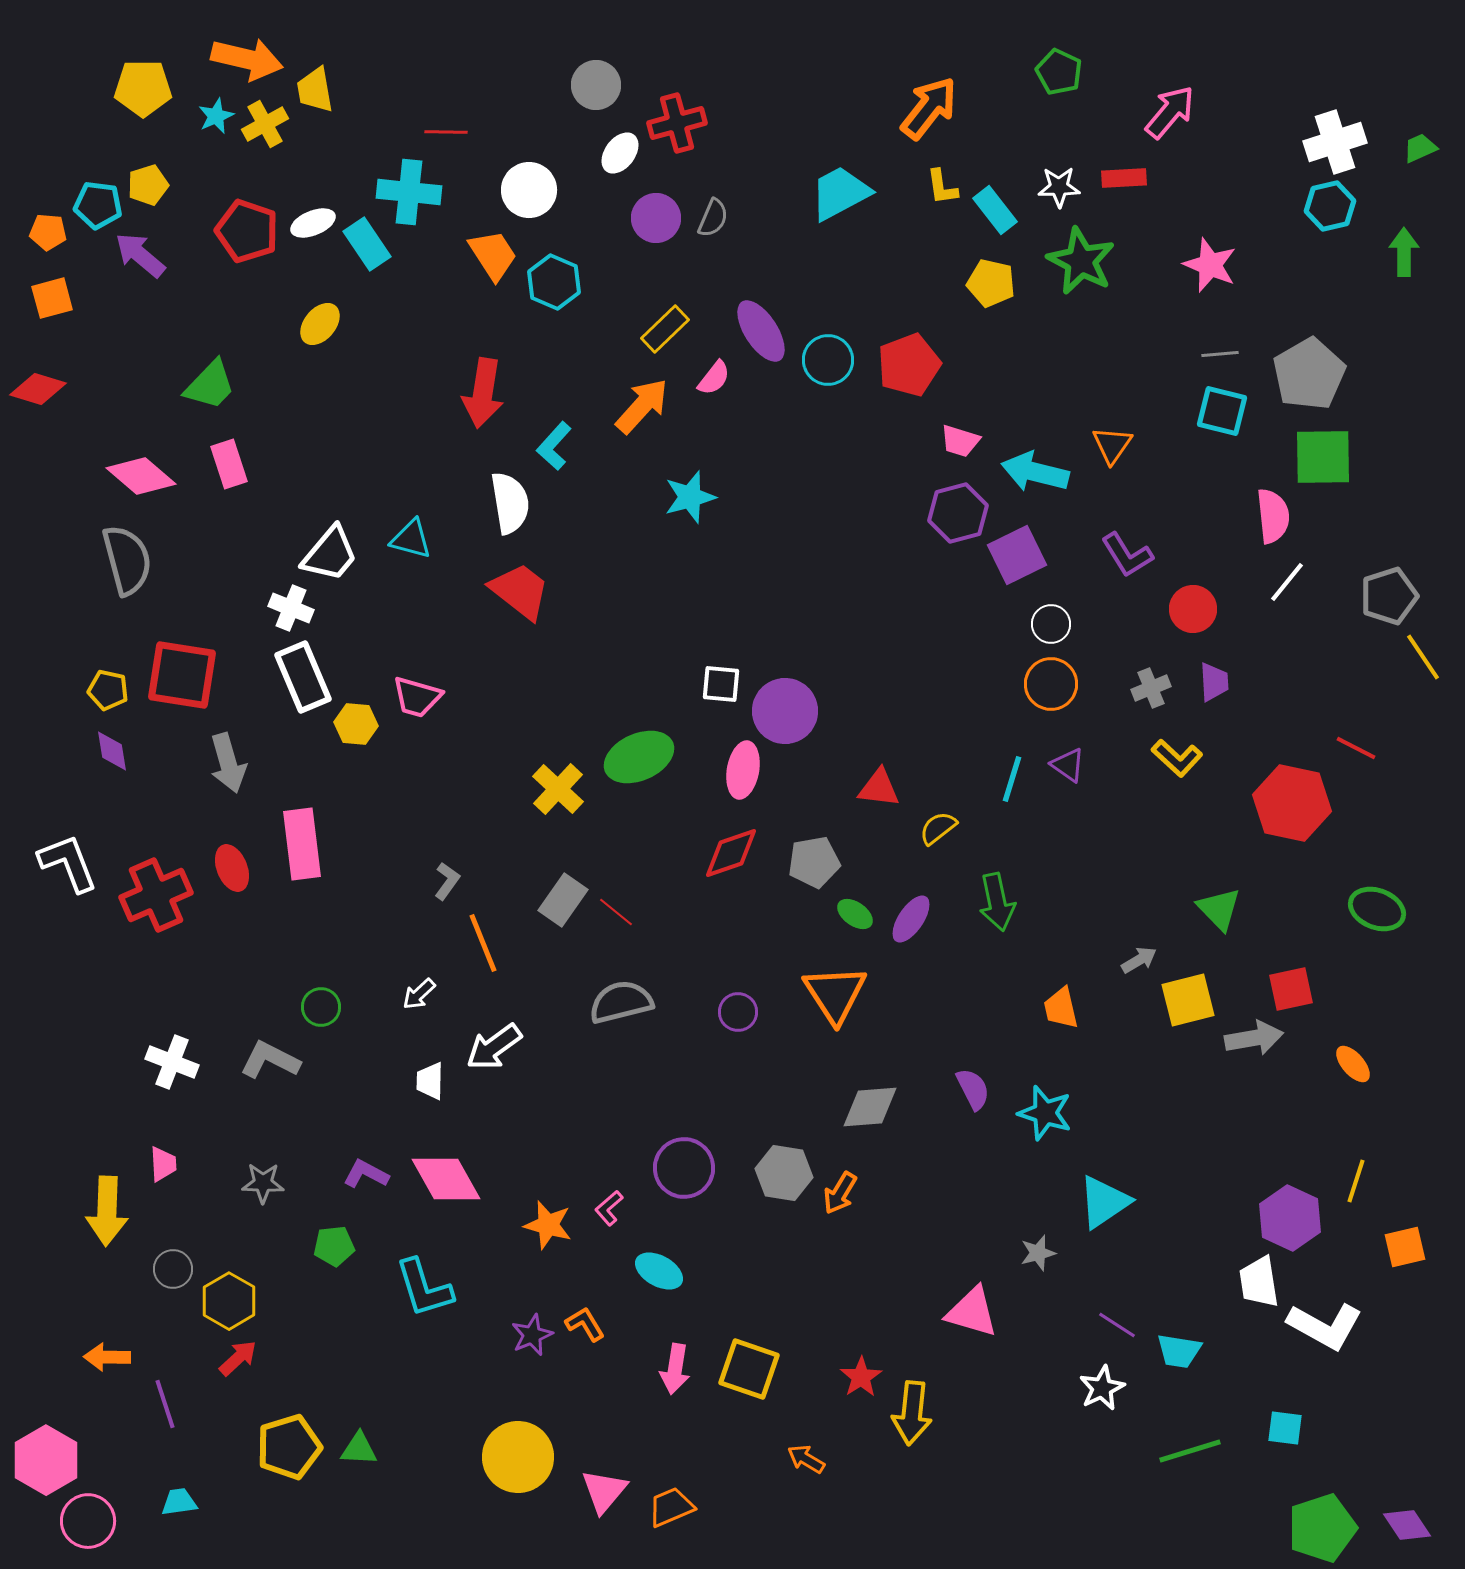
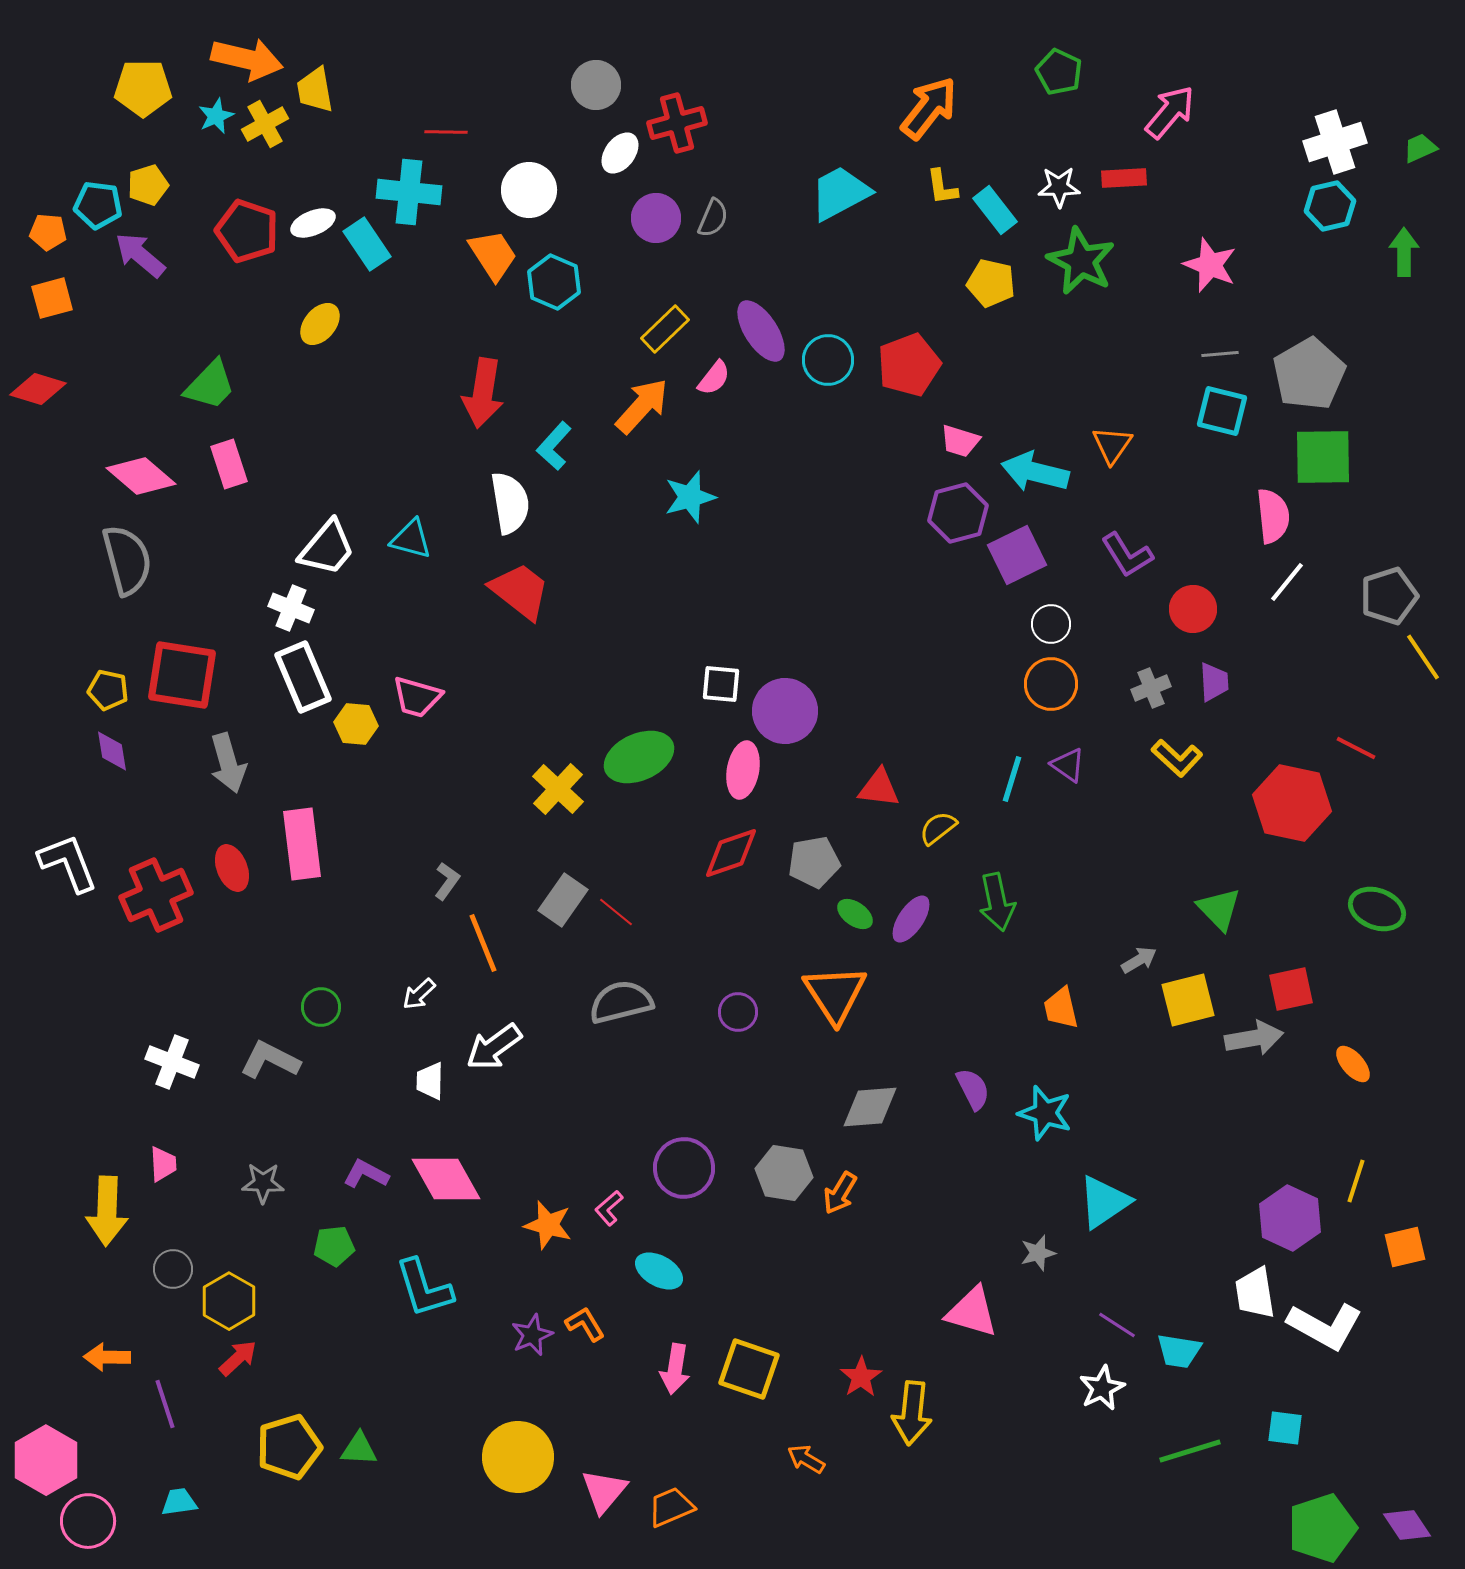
white trapezoid at (330, 554): moved 3 px left, 6 px up
white trapezoid at (1259, 1282): moved 4 px left, 11 px down
